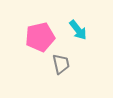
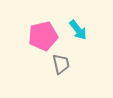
pink pentagon: moved 3 px right, 1 px up
